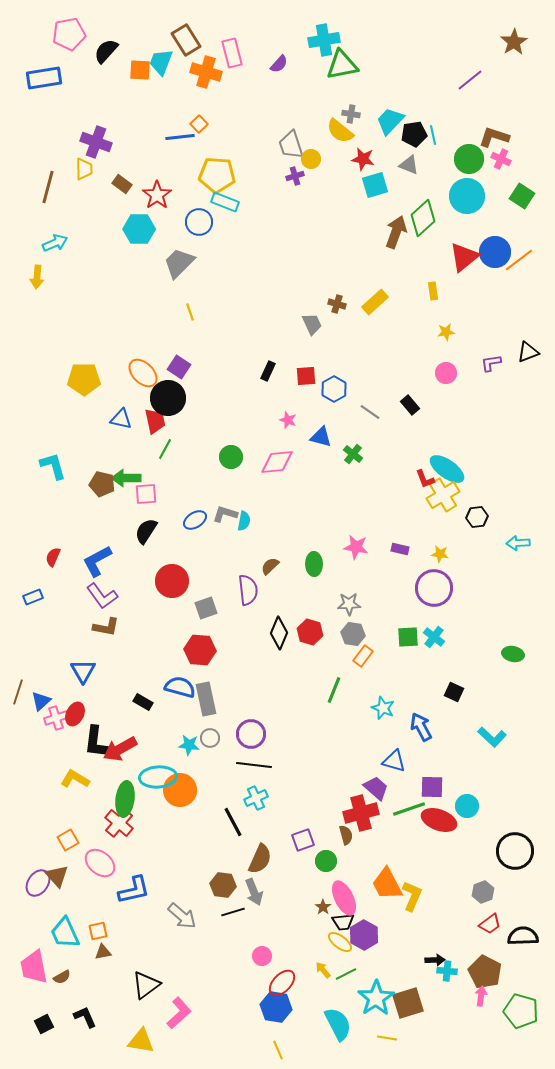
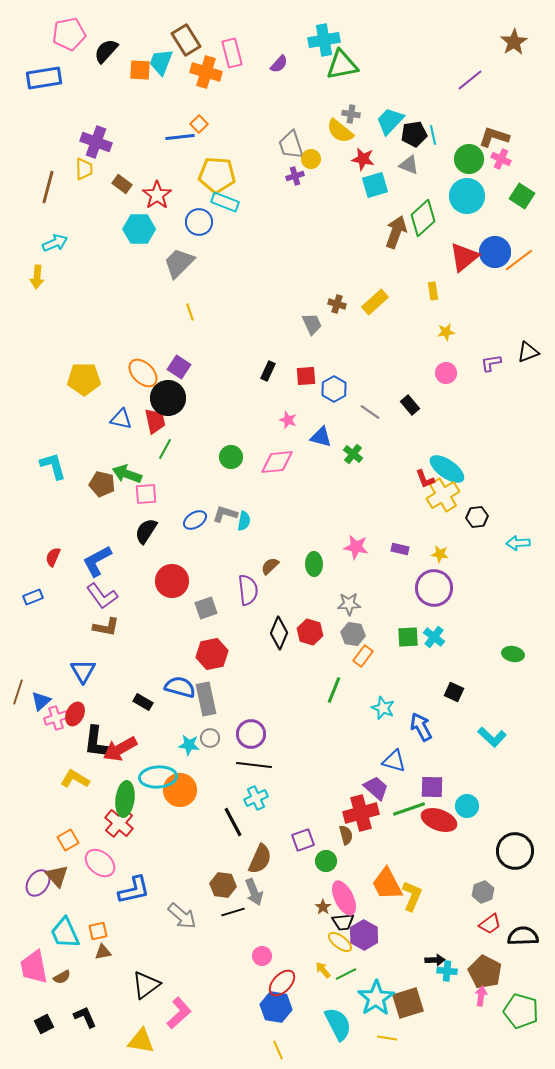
green arrow at (126, 478): moved 1 px right, 4 px up; rotated 20 degrees clockwise
red hexagon at (200, 650): moved 12 px right, 4 px down; rotated 16 degrees counterclockwise
